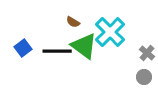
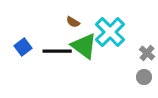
blue square: moved 1 px up
